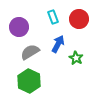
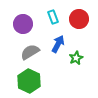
purple circle: moved 4 px right, 3 px up
green star: rotated 16 degrees clockwise
